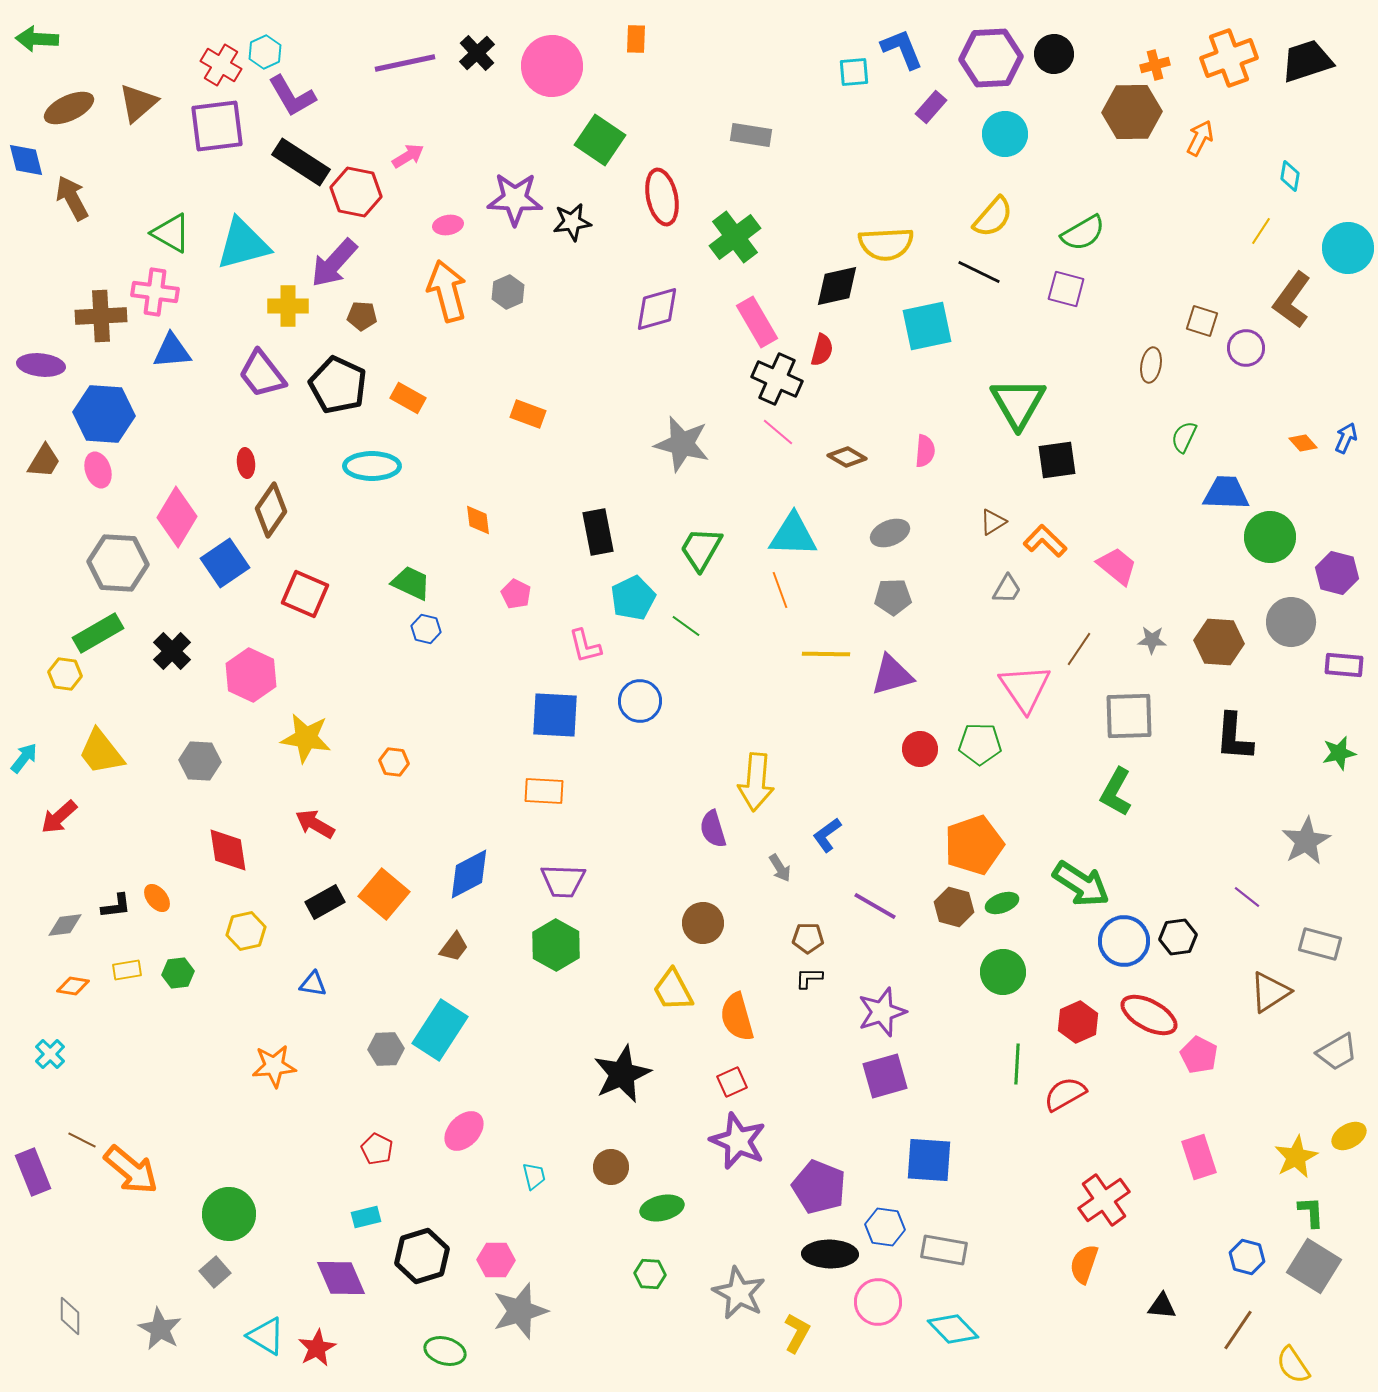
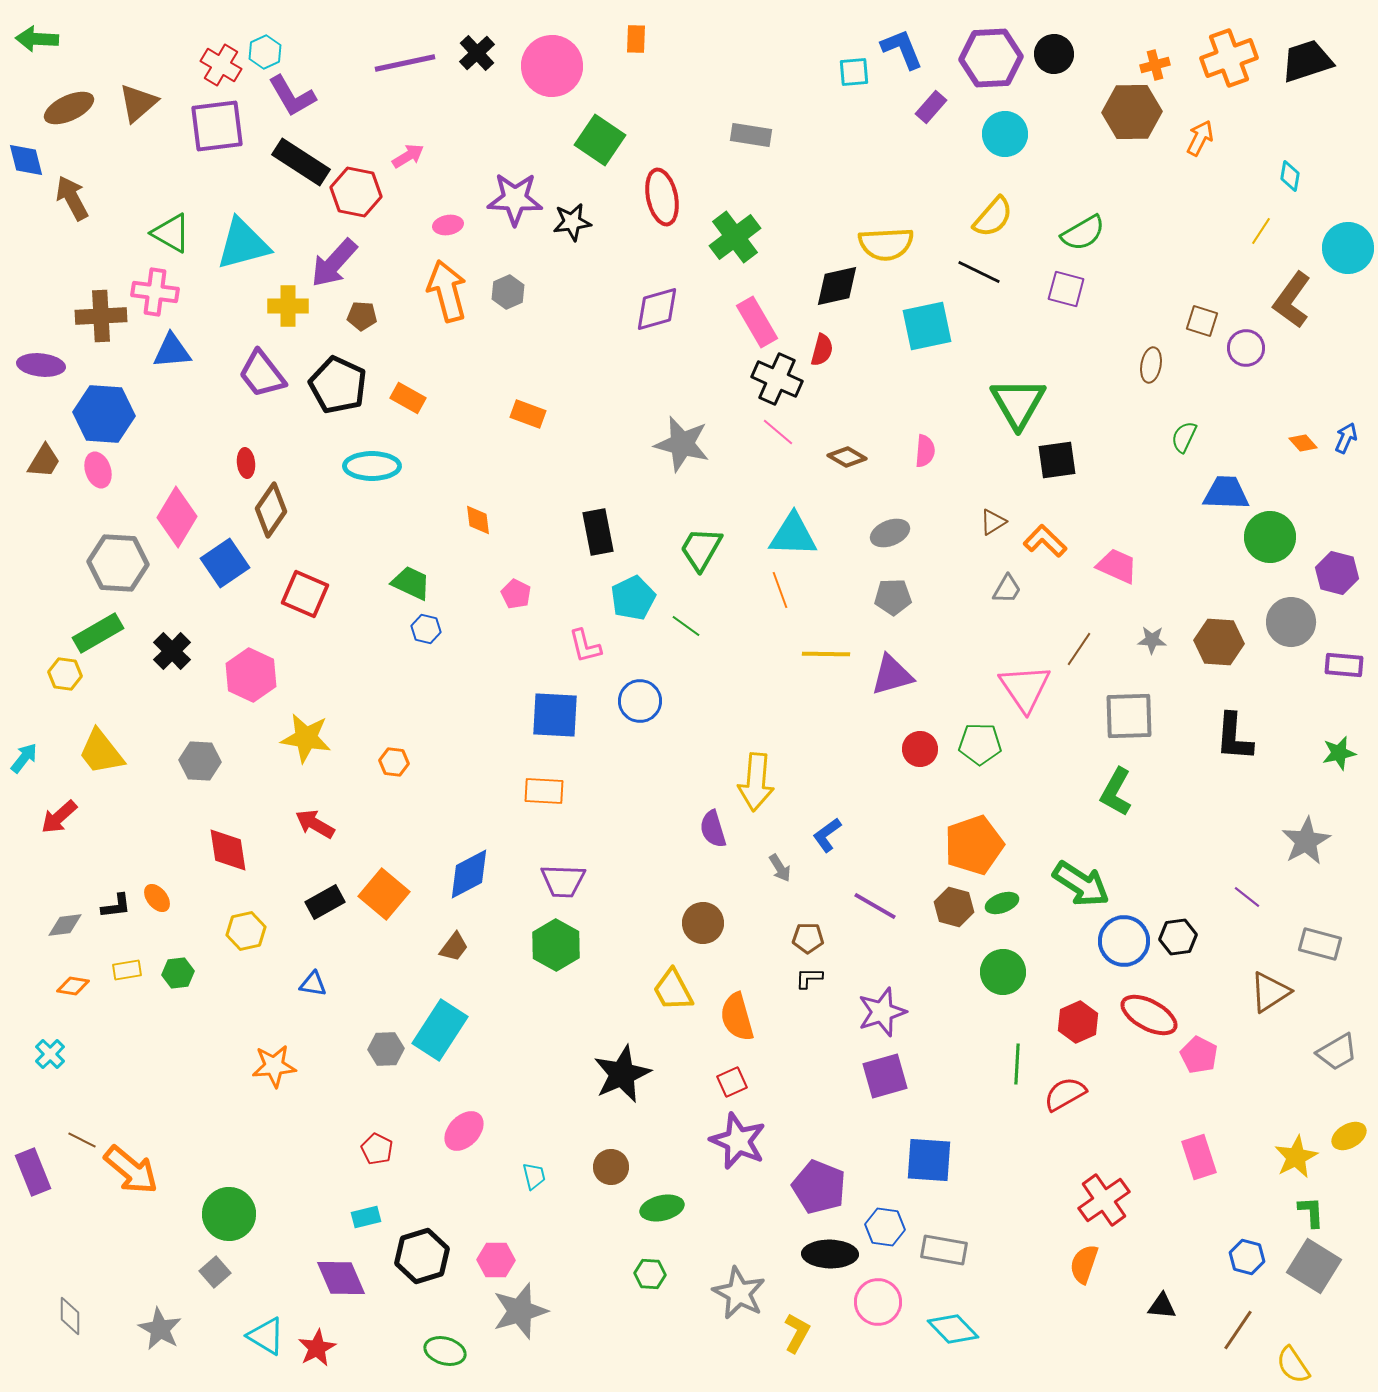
pink trapezoid at (1117, 566): rotated 15 degrees counterclockwise
